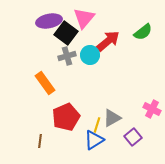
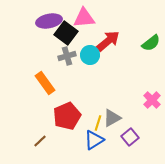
pink triangle: rotated 45 degrees clockwise
green semicircle: moved 8 px right, 11 px down
pink cross: moved 9 px up; rotated 18 degrees clockwise
red pentagon: moved 1 px right, 1 px up
yellow line: moved 1 px right, 2 px up
purple square: moved 3 px left
brown line: rotated 40 degrees clockwise
